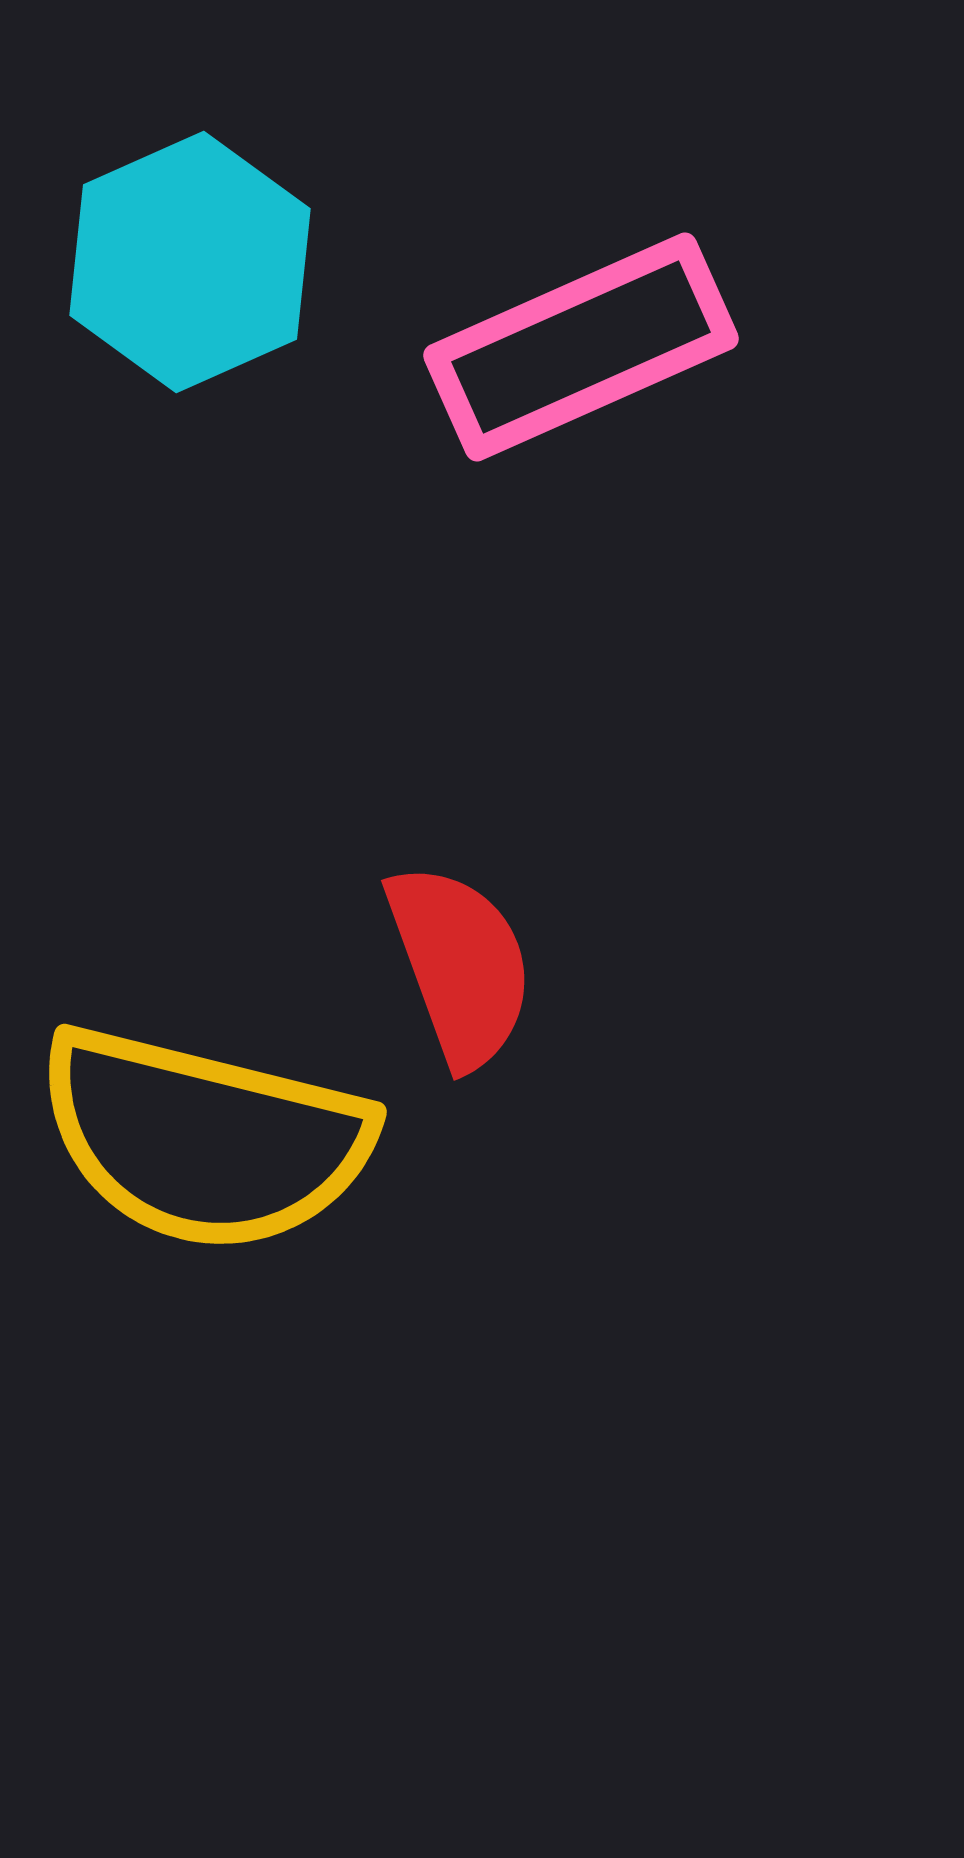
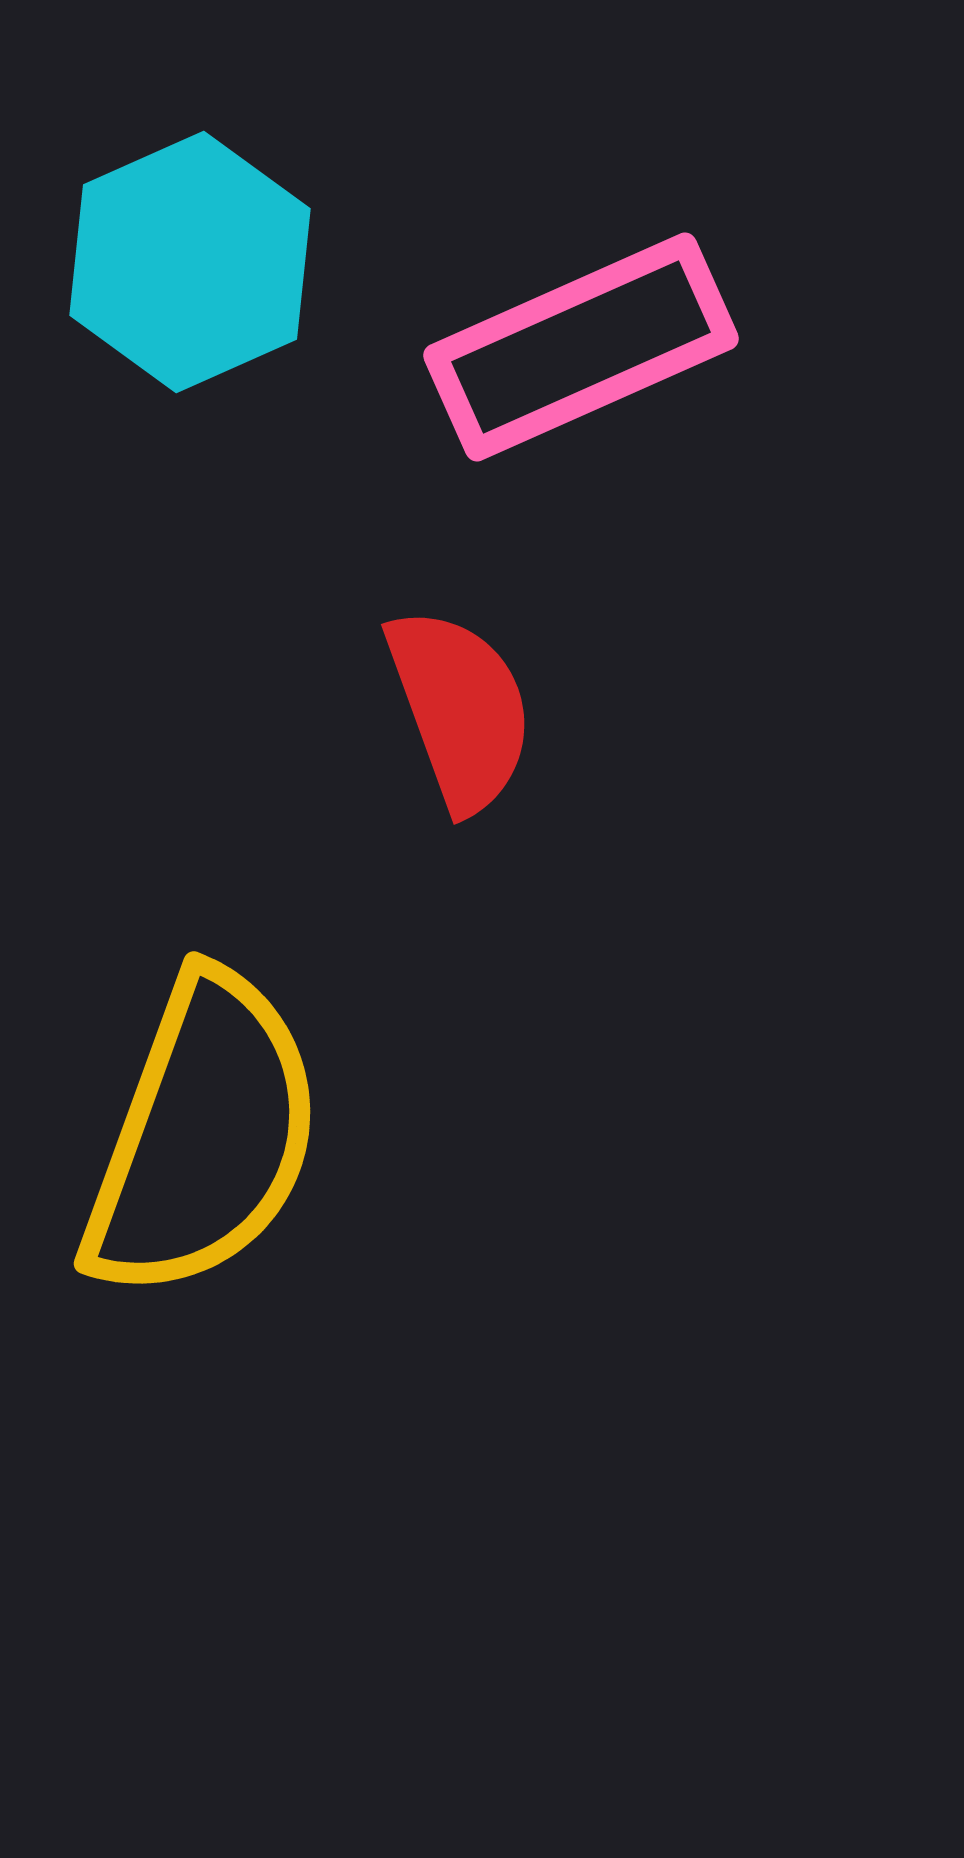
red semicircle: moved 256 px up
yellow semicircle: moved 1 px left, 3 px up; rotated 84 degrees counterclockwise
